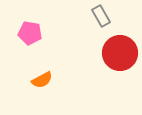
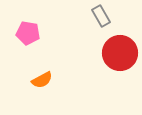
pink pentagon: moved 2 px left
